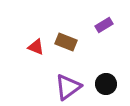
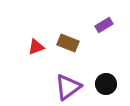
brown rectangle: moved 2 px right, 1 px down
red triangle: rotated 42 degrees counterclockwise
